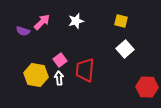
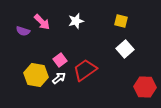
pink arrow: rotated 90 degrees clockwise
red trapezoid: rotated 50 degrees clockwise
white arrow: rotated 56 degrees clockwise
red hexagon: moved 2 px left
